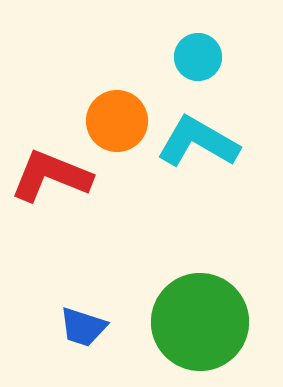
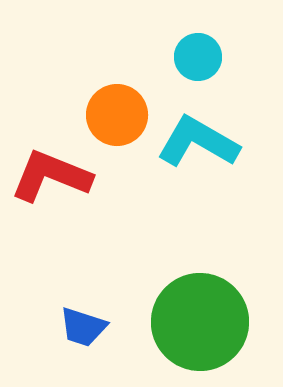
orange circle: moved 6 px up
